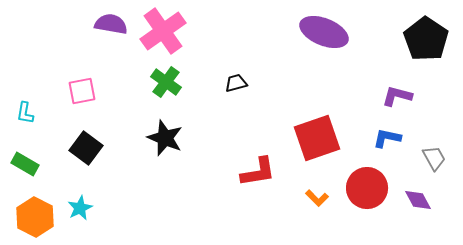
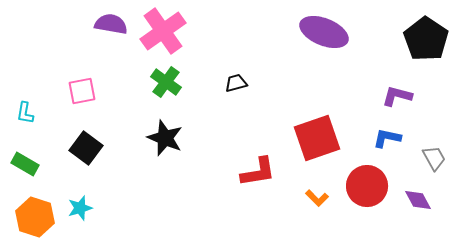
red circle: moved 2 px up
cyan star: rotated 10 degrees clockwise
orange hexagon: rotated 9 degrees counterclockwise
